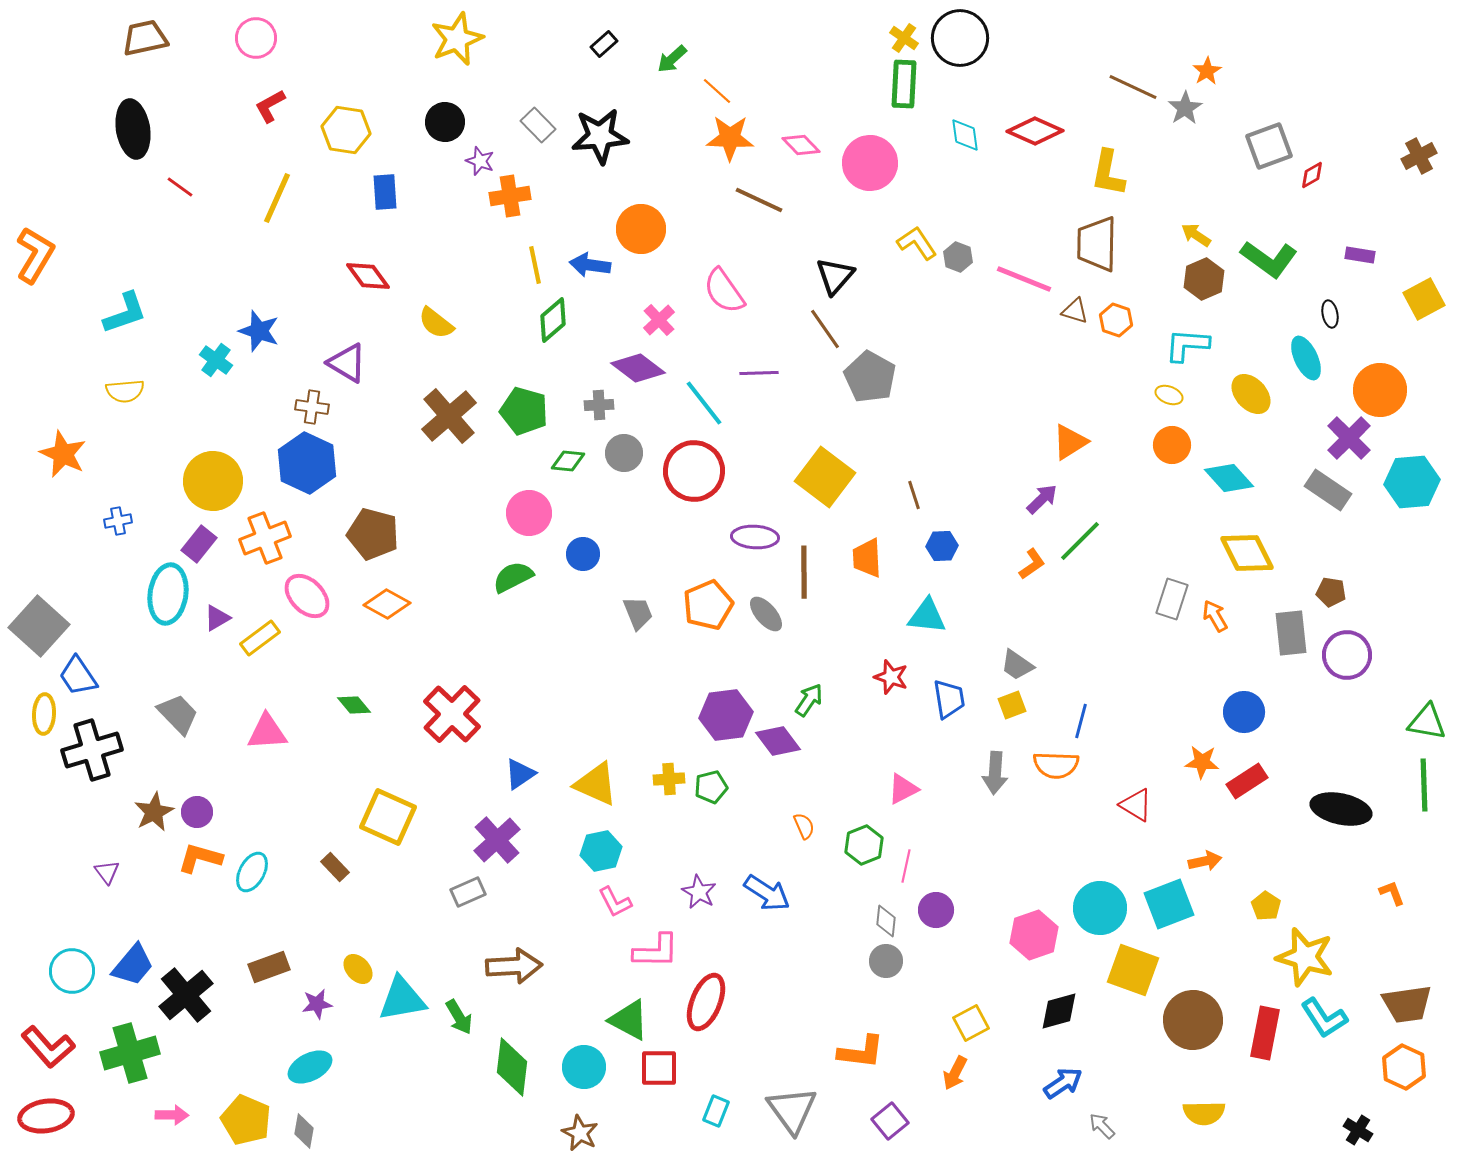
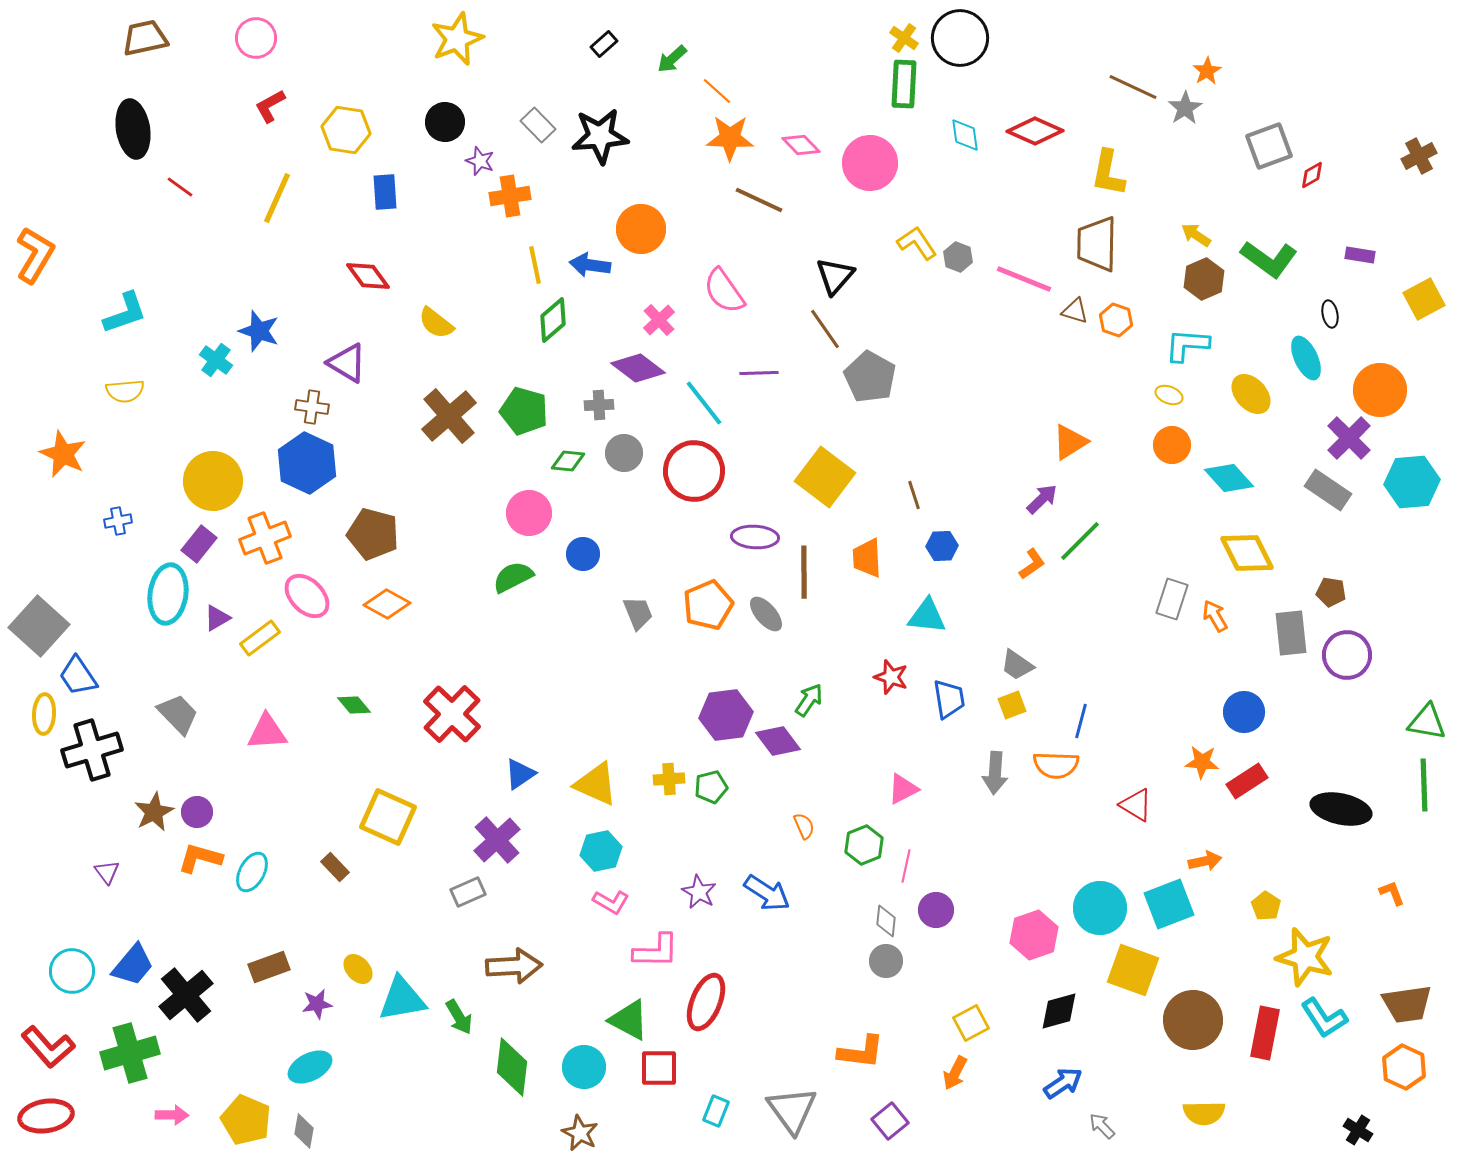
pink L-shape at (615, 902): moved 4 px left; rotated 33 degrees counterclockwise
